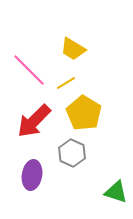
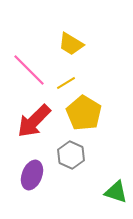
yellow trapezoid: moved 2 px left, 5 px up
gray hexagon: moved 1 px left, 2 px down
purple ellipse: rotated 12 degrees clockwise
